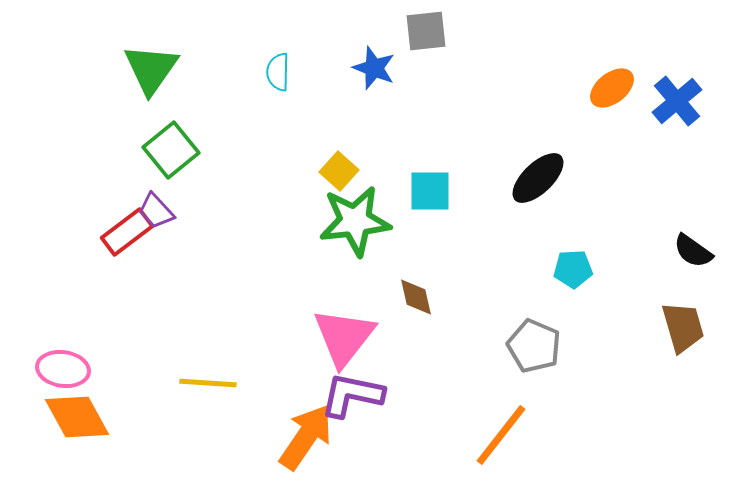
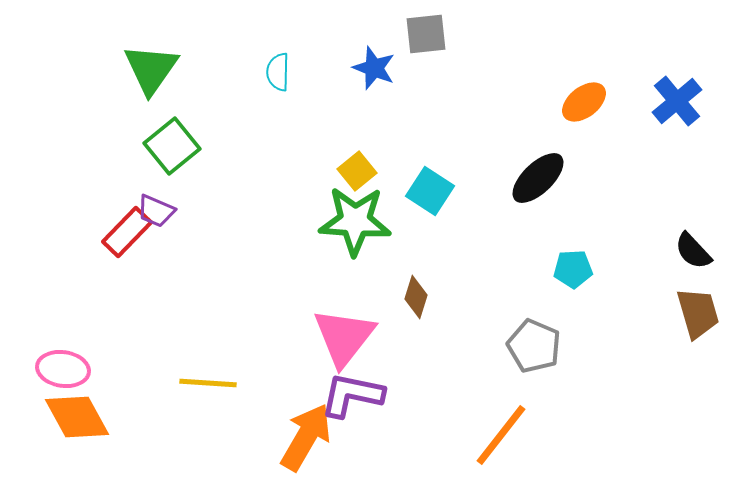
gray square: moved 3 px down
orange ellipse: moved 28 px left, 14 px down
green square: moved 1 px right, 4 px up
yellow square: moved 18 px right; rotated 9 degrees clockwise
cyan square: rotated 33 degrees clockwise
purple trapezoid: rotated 24 degrees counterclockwise
green star: rotated 10 degrees clockwise
red rectangle: rotated 9 degrees counterclockwise
black semicircle: rotated 12 degrees clockwise
brown diamond: rotated 30 degrees clockwise
brown trapezoid: moved 15 px right, 14 px up
orange arrow: rotated 4 degrees counterclockwise
